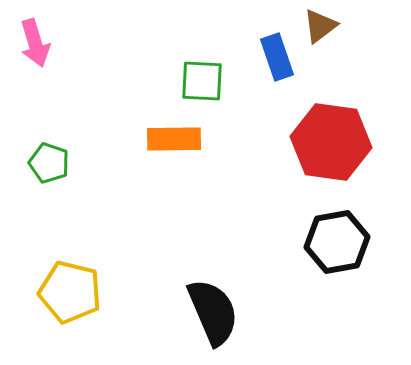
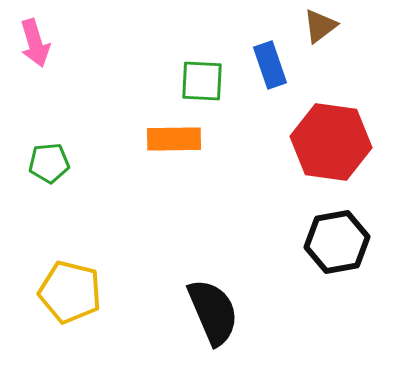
blue rectangle: moved 7 px left, 8 px down
green pentagon: rotated 24 degrees counterclockwise
